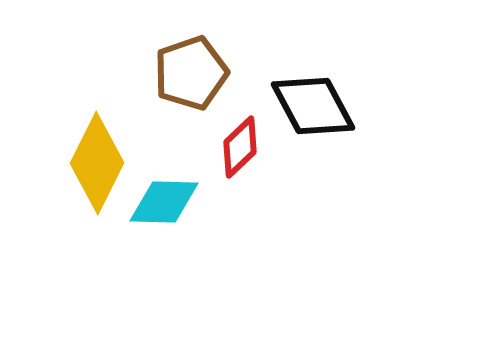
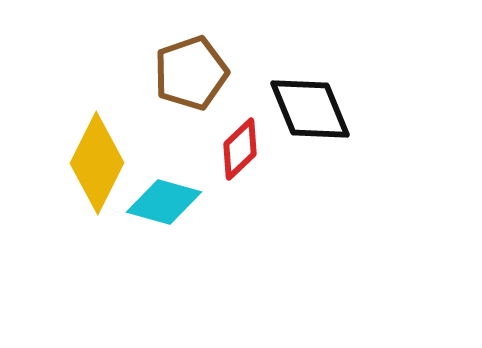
black diamond: moved 3 px left, 3 px down; rotated 6 degrees clockwise
red diamond: moved 2 px down
cyan diamond: rotated 14 degrees clockwise
